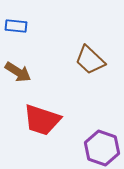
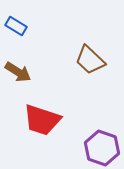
blue rectangle: rotated 25 degrees clockwise
